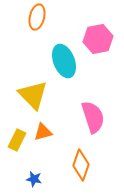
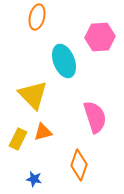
pink hexagon: moved 2 px right, 2 px up; rotated 8 degrees clockwise
pink semicircle: moved 2 px right
yellow rectangle: moved 1 px right, 1 px up
orange diamond: moved 2 px left
